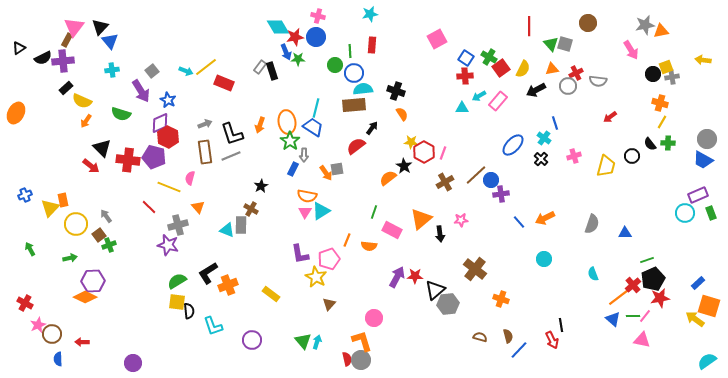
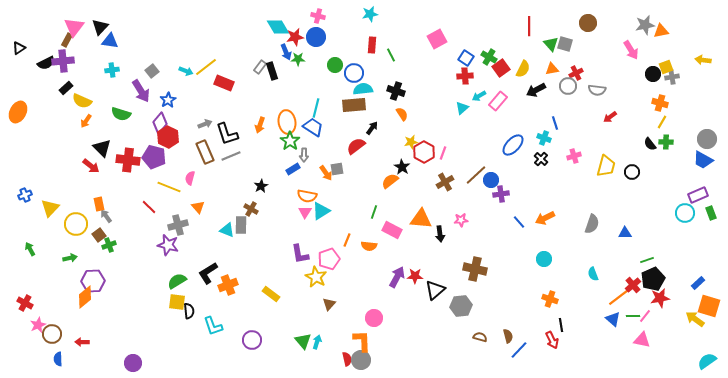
blue triangle at (110, 41): rotated 42 degrees counterclockwise
green line at (350, 51): moved 41 px right, 4 px down; rotated 24 degrees counterclockwise
black semicircle at (43, 58): moved 3 px right, 5 px down
gray semicircle at (598, 81): moved 1 px left, 9 px down
blue star at (168, 100): rotated 14 degrees clockwise
cyan triangle at (462, 108): rotated 40 degrees counterclockwise
orange ellipse at (16, 113): moved 2 px right, 1 px up
purple diamond at (160, 123): rotated 25 degrees counterclockwise
black L-shape at (232, 134): moved 5 px left
cyan cross at (544, 138): rotated 16 degrees counterclockwise
yellow star at (411, 142): rotated 16 degrees counterclockwise
green cross at (668, 143): moved 2 px left, 1 px up
brown rectangle at (205, 152): rotated 15 degrees counterclockwise
black circle at (632, 156): moved 16 px down
black star at (404, 166): moved 2 px left, 1 px down
blue rectangle at (293, 169): rotated 32 degrees clockwise
orange semicircle at (388, 178): moved 2 px right, 3 px down
orange rectangle at (63, 200): moved 36 px right, 4 px down
orange triangle at (421, 219): rotated 45 degrees clockwise
brown cross at (475, 269): rotated 25 degrees counterclockwise
orange diamond at (85, 297): rotated 65 degrees counterclockwise
orange cross at (501, 299): moved 49 px right
gray hexagon at (448, 304): moved 13 px right, 2 px down
orange L-shape at (362, 341): rotated 15 degrees clockwise
